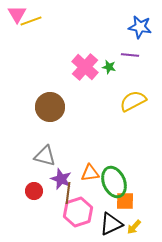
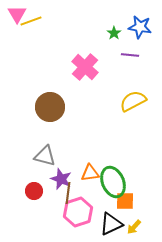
green star: moved 5 px right, 34 px up; rotated 24 degrees clockwise
green ellipse: moved 1 px left
